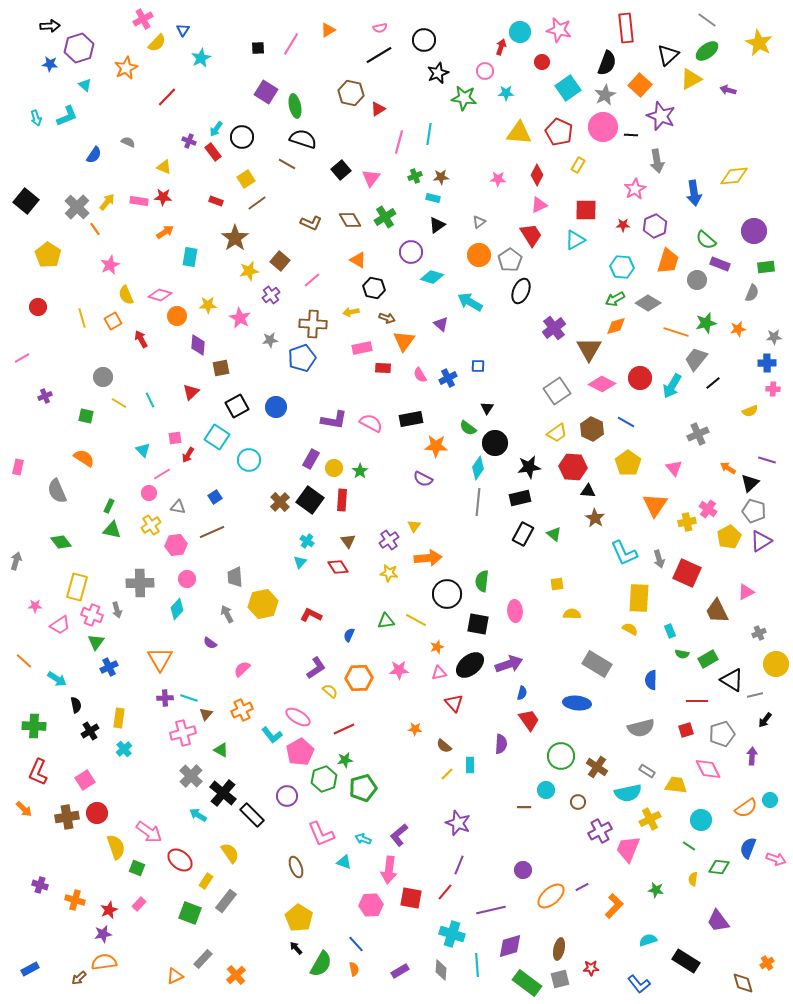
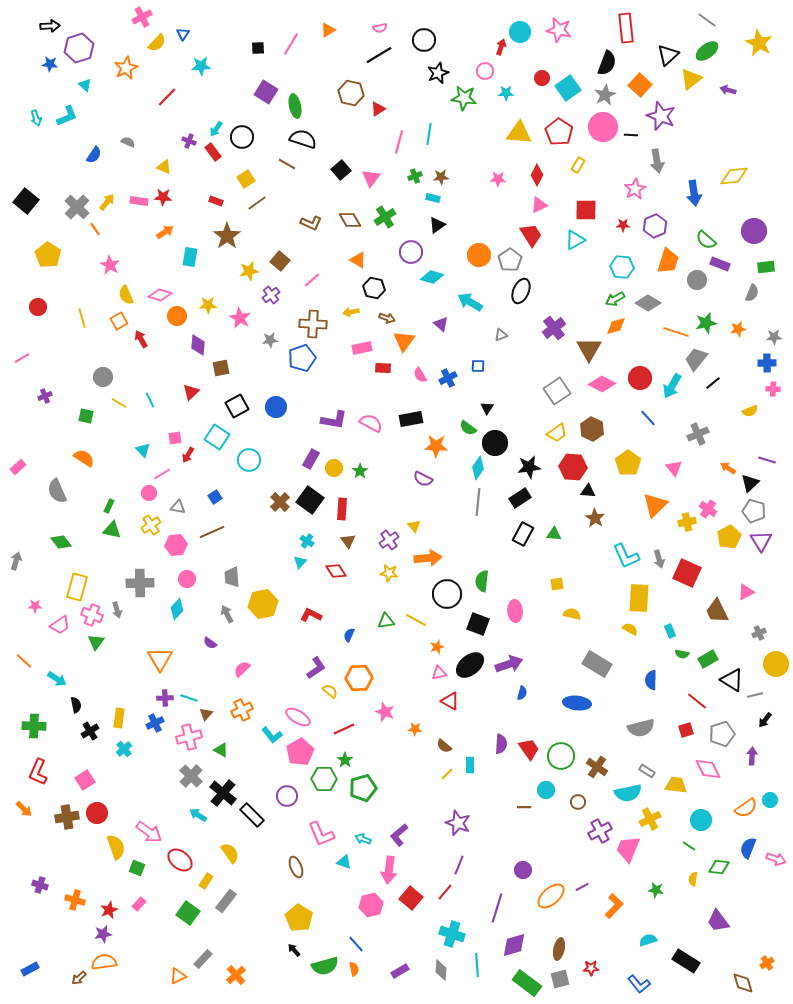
pink cross at (143, 19): moved 1 px left, 2 px up
blue triangle at (183, 30): moved 4 px down
cyan star at (201, 58): moved 8 px down; rotated 24 degrees clockwise
red circle at (542, 62): moved 16 px down
yellow triangle at (691, 79): rotated 10 degrees counterclockwise
red pentagon at (559, 132): rotated 8 degrees clockwise
gray triangle at (479, 222): moved 22 px right, 113 px down; rotated 16 degrees clockwise
brown star at (235, 238): moved 8 px left, 2 px up
pink star at (110, 265): rotated 18 degrees counterclockwise
orange square at (113, 321): moved 6 px right
blue line at (626, 422): moved 22 px right, 4 px up; rotated 18 degrees clockwise
pink rectangle at (18, 467): rotated 35 degrees clockwise
black rectangle at (520, 498): rotated 20 degrees counterclockwise
red rectangle at (342, 500): moved 9 px down
orange triangle at (655, 505): rotated 12 degrees clockwise
yellow triangle at (414, 526): rotated 16 degrees counterclockwise
green triangle at (554, 534): rotated 35 degrees counterclockwise
purple triangle at (761, 541): rotated 30 degrees counterclockwise
cyan L-shape at (624, 553): moved 2 px right, 3 px down
red diamond at (338, 567): moved 2 px left, 4 px down
gray trapezoid at (235, 577): moved 3 px left
yellow semicircle at (572, 614): rotated 12 degrees clockwise
black square at (478, 624): rotated 10 degrees clockwise
blue cross at (109, 667): moved 46 px right, 56 px down
pink star at (399, 670): moved 14 px left, 42 px down; rotated 24 degrees clockwise
red line at (697, 701): rotated 40 degrees clockwise
red triangle at (454, 703): moved 4 px left, 2 px up; rotated 18 degrees counterclockwise
red trapezoid at (529, 720): moved 29 px down
pink cross at (183, 733): moved 6 px right, 4 px down
green star at (345, 760): rotated 28 degrees counterclockwise
green hexagon at (324, 779): rotated 20 degrees clockwise
red square at (411, 898): rotated 30 degrees clockwise
pink hexagon at (371, 905): rotated 10 degrees counterclockwise
purple line at (491, 910): moved 6 px right, 2 px up; rotated 60 degrees counterclockwise
green square at (190, 913): moved 2 px left; rotated 15 degrees clockwise
purple diamond at (510, 946): moved 4 px right, 1 px up
black arrow at (296, 948): moved 2 px left, 2 px down
green semicircle at (321, 964): moved 4 px right, 2 px down; rotated 44 degrees clockwise
orange triangle at (175, 976): moved 3 px right
